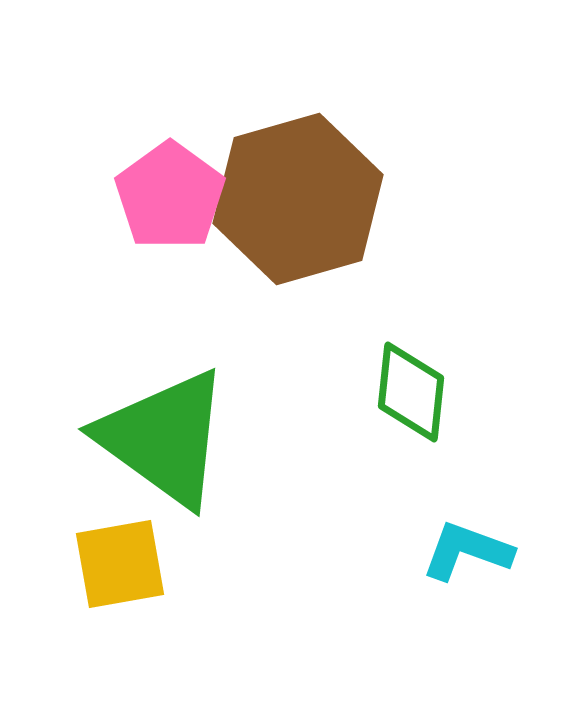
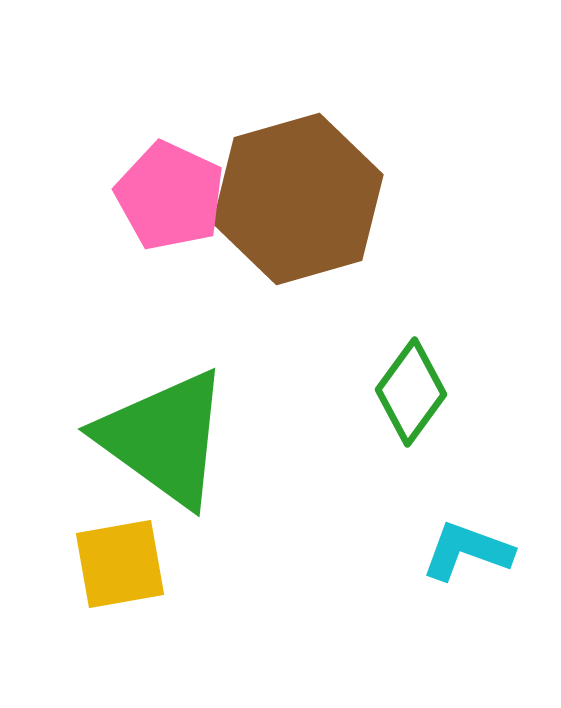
pink pentagon: rotated 11 degrees counterclockwise
green diamond: rotated 30 degrees clockwise
